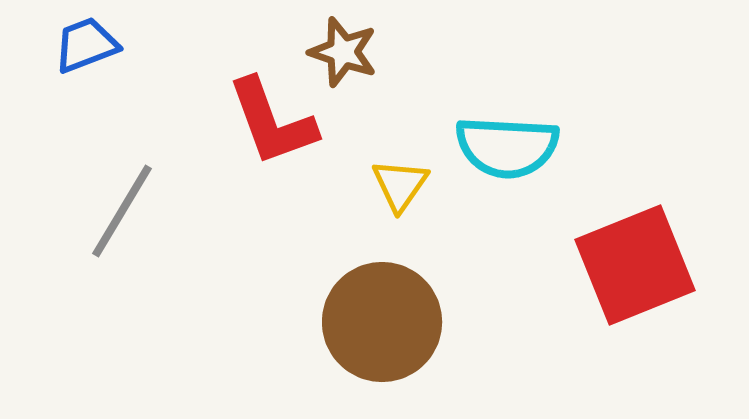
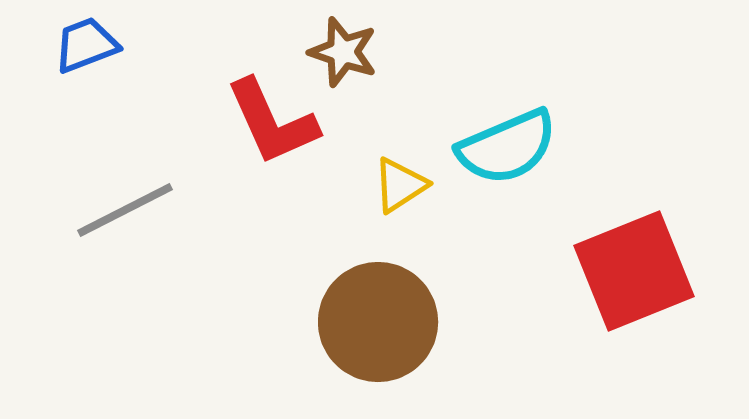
red L-shape: rotated 4 degrees counterclockwise
cyan semicircle: rotated 26 degrees counterclockwise
yellow triangle: rotated 22 degrees clockwise
gray line: moved 3 px right, 1 px up; rotated 32 degrees clockwise
red square: moved 1 px left, 6 px down
brown circle: moved 4 px left
